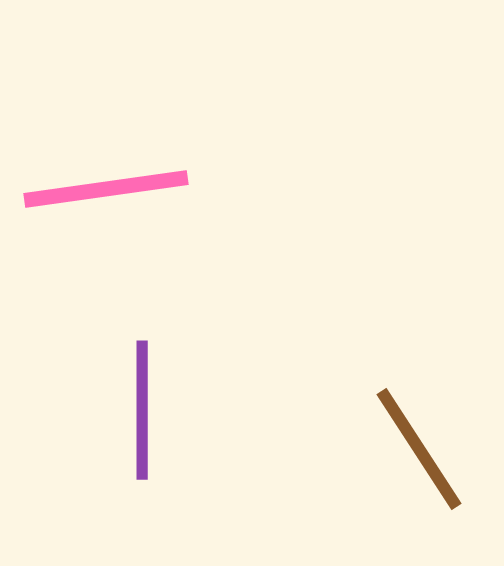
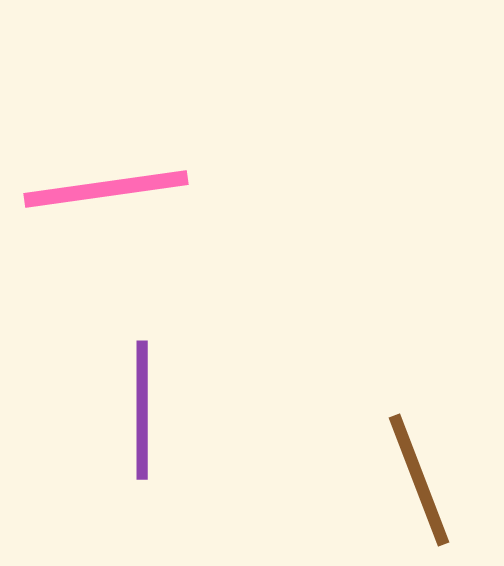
brown line: moved 31 px down; rotated 12 degrees clockwise
